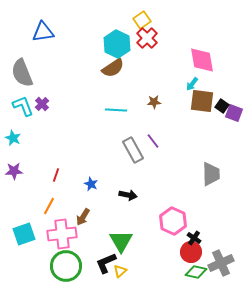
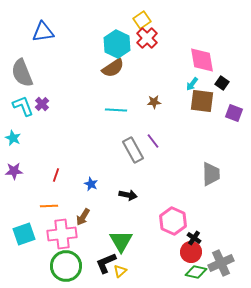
black square: moved 23 px up
orange line: rotated 60 degrees clockwise
